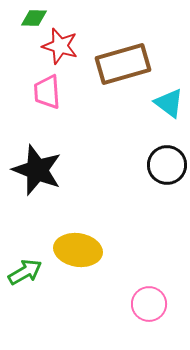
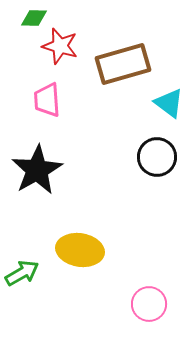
pink trapezoid: moved 8 px down
black circle: moved 10 px left, 8 px up
black star: rotated 21 degrees clockwise
yellow ellipse: moved 2 px right
green arrow: moved 3 px left, 1 px down
